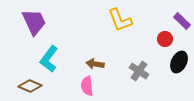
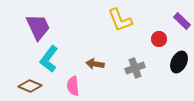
purple trapezoid: moved 4 px right, 5 px down
red circle: moved 6 px left
gray cross: moved 4 px left, 3 px up; rotated 36 degrees clockwise
pink semicircle: moved 14 px left
